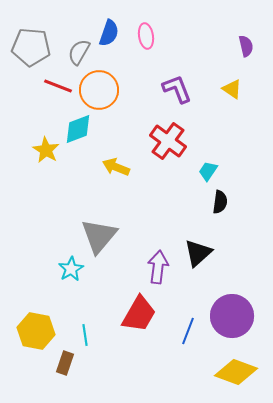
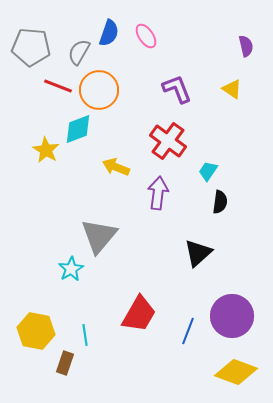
pink ellipse: rotated 25 degrees counterclockwise
purple arrow: moved 74 px up
